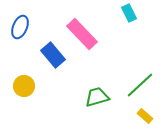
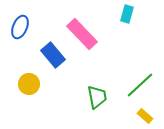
cyan rectangle: moved 2 px left, 1 px down; rotated 42 degrees clockwise
yellow circle: moved 5 px right, 2 px up
green trapezoid: rotated 95 degrees clockwise
